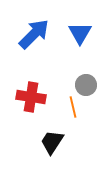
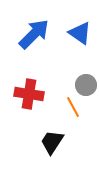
blue triangle: rotated 25 degrees counterclockwise
red cross: moved 2 px left, 3 px up
orange line: rotated 15 degrees counterclockwise
